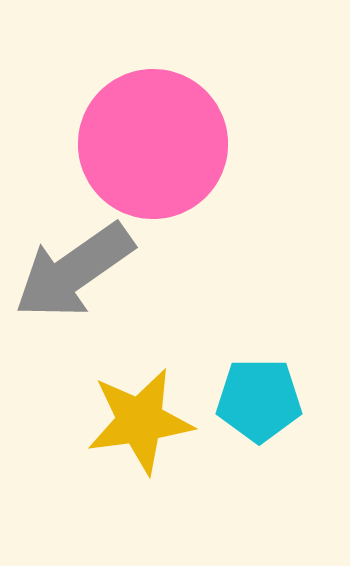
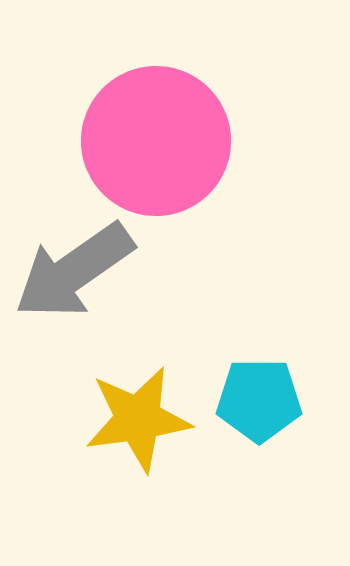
pink circle: moved 3 px right, 3 px up
yellow star: moved 2 px left, 2 px up
